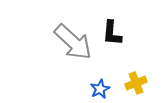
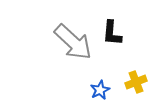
yellow cross: moved 1 px up
blue star: moved 1 px down
